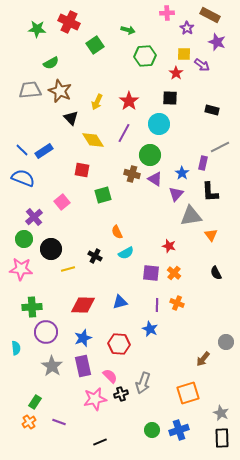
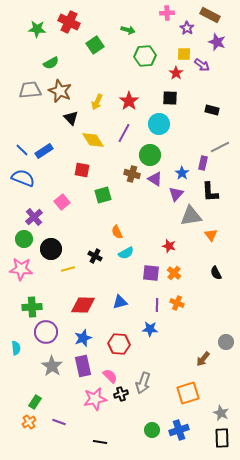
blue star at (150, 329): rotated 21 degrees counterclockwise
black line at (100, 442): rotated 32 degrees clockwise
